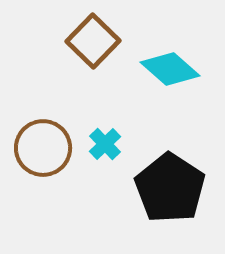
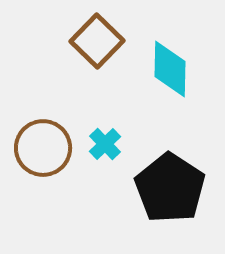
brown square: moved 4 px right
cyan diamond: rotated 50 degrees clockwise
